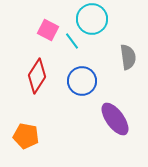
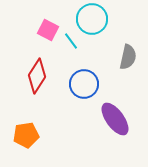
cyan line: moved 1 px left
gray semicircle: rotated 20 degrees clockwise
blue circle: moved 2 px right, 3 px down
orange pentagon: moved 1 px up; rotated 20 degrees counterclockwise
